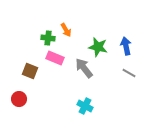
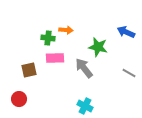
orange arrow: rotated 56 degrees counterclockwise
blue arrow: moved 14 px up; rotated 54 degrees counterclockwise
pink rectangle: rotated 24 degrees counterclockwise
brown square: moved 1 px left, 1 px up; rotated 35 degrees counterclockwise
